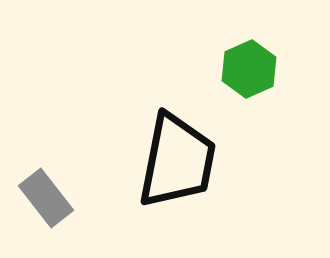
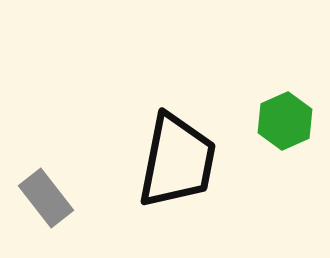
green hexagon: moved 36 px right, 52 px down
